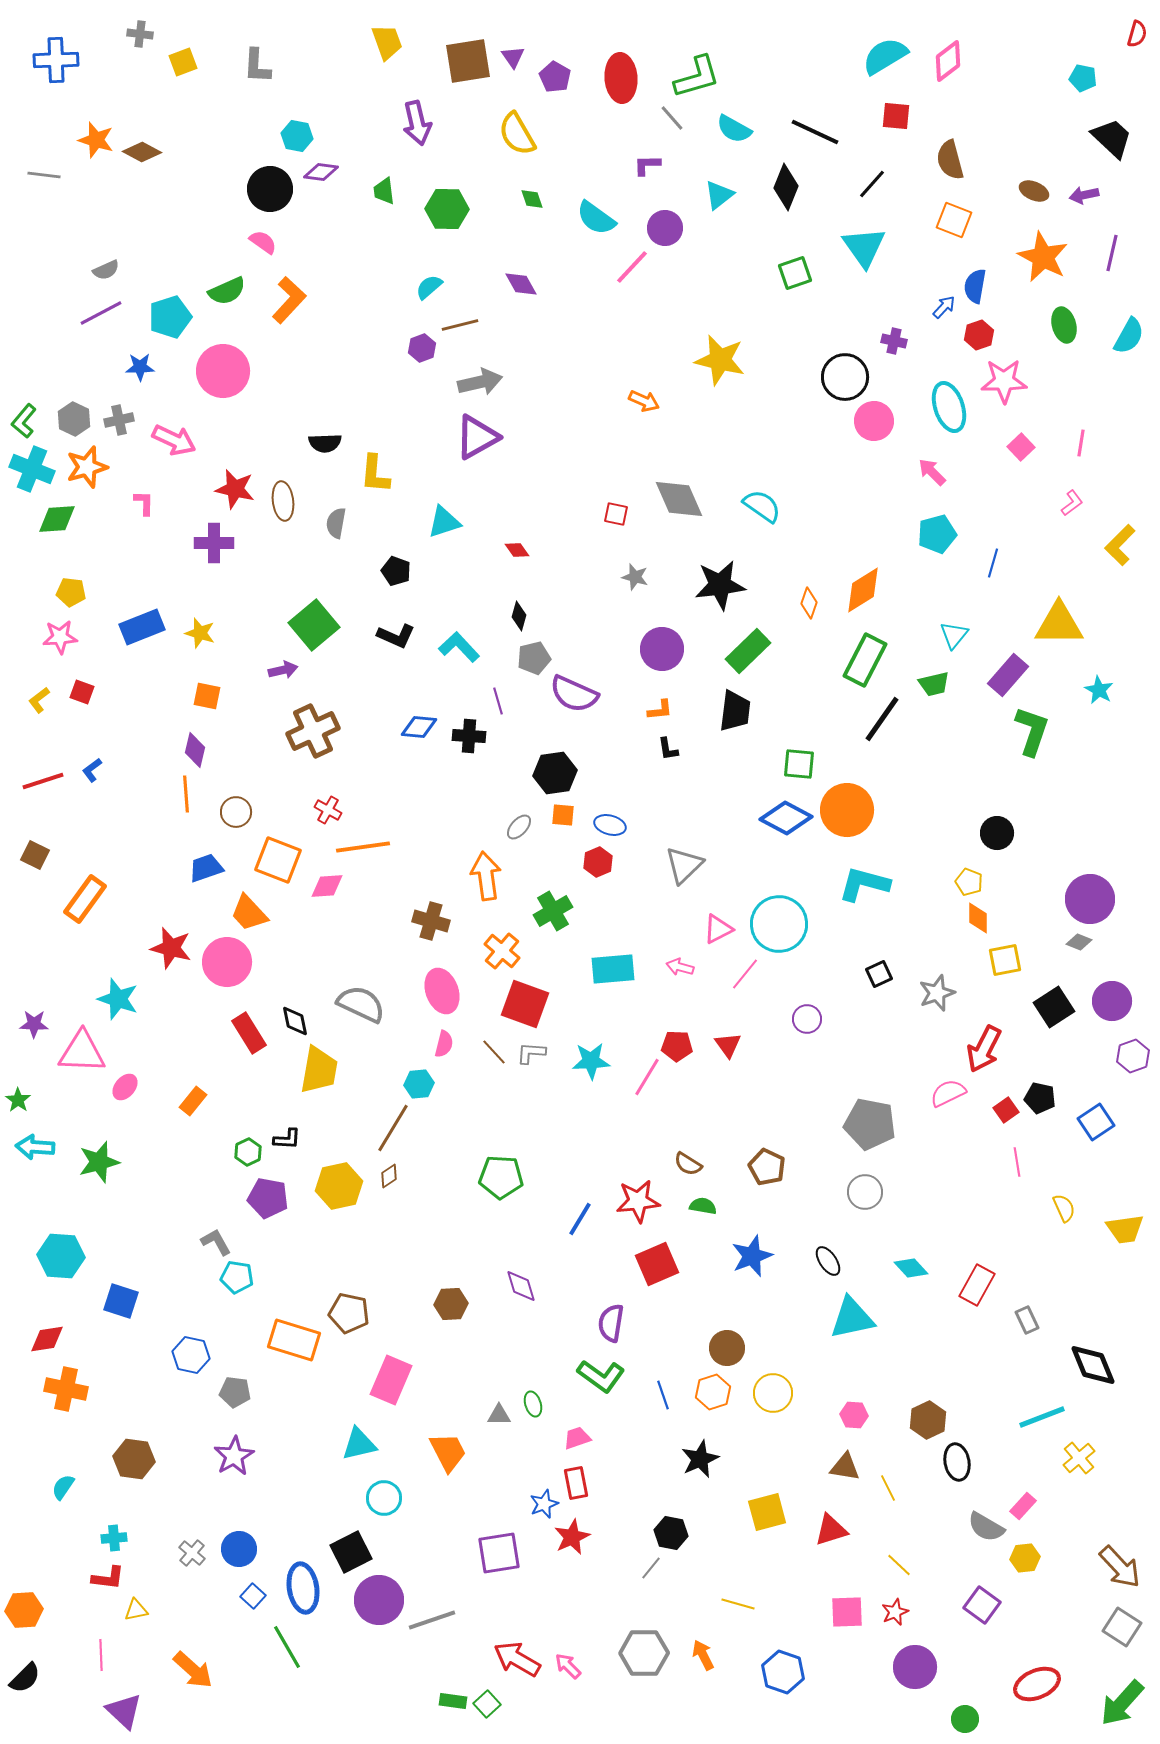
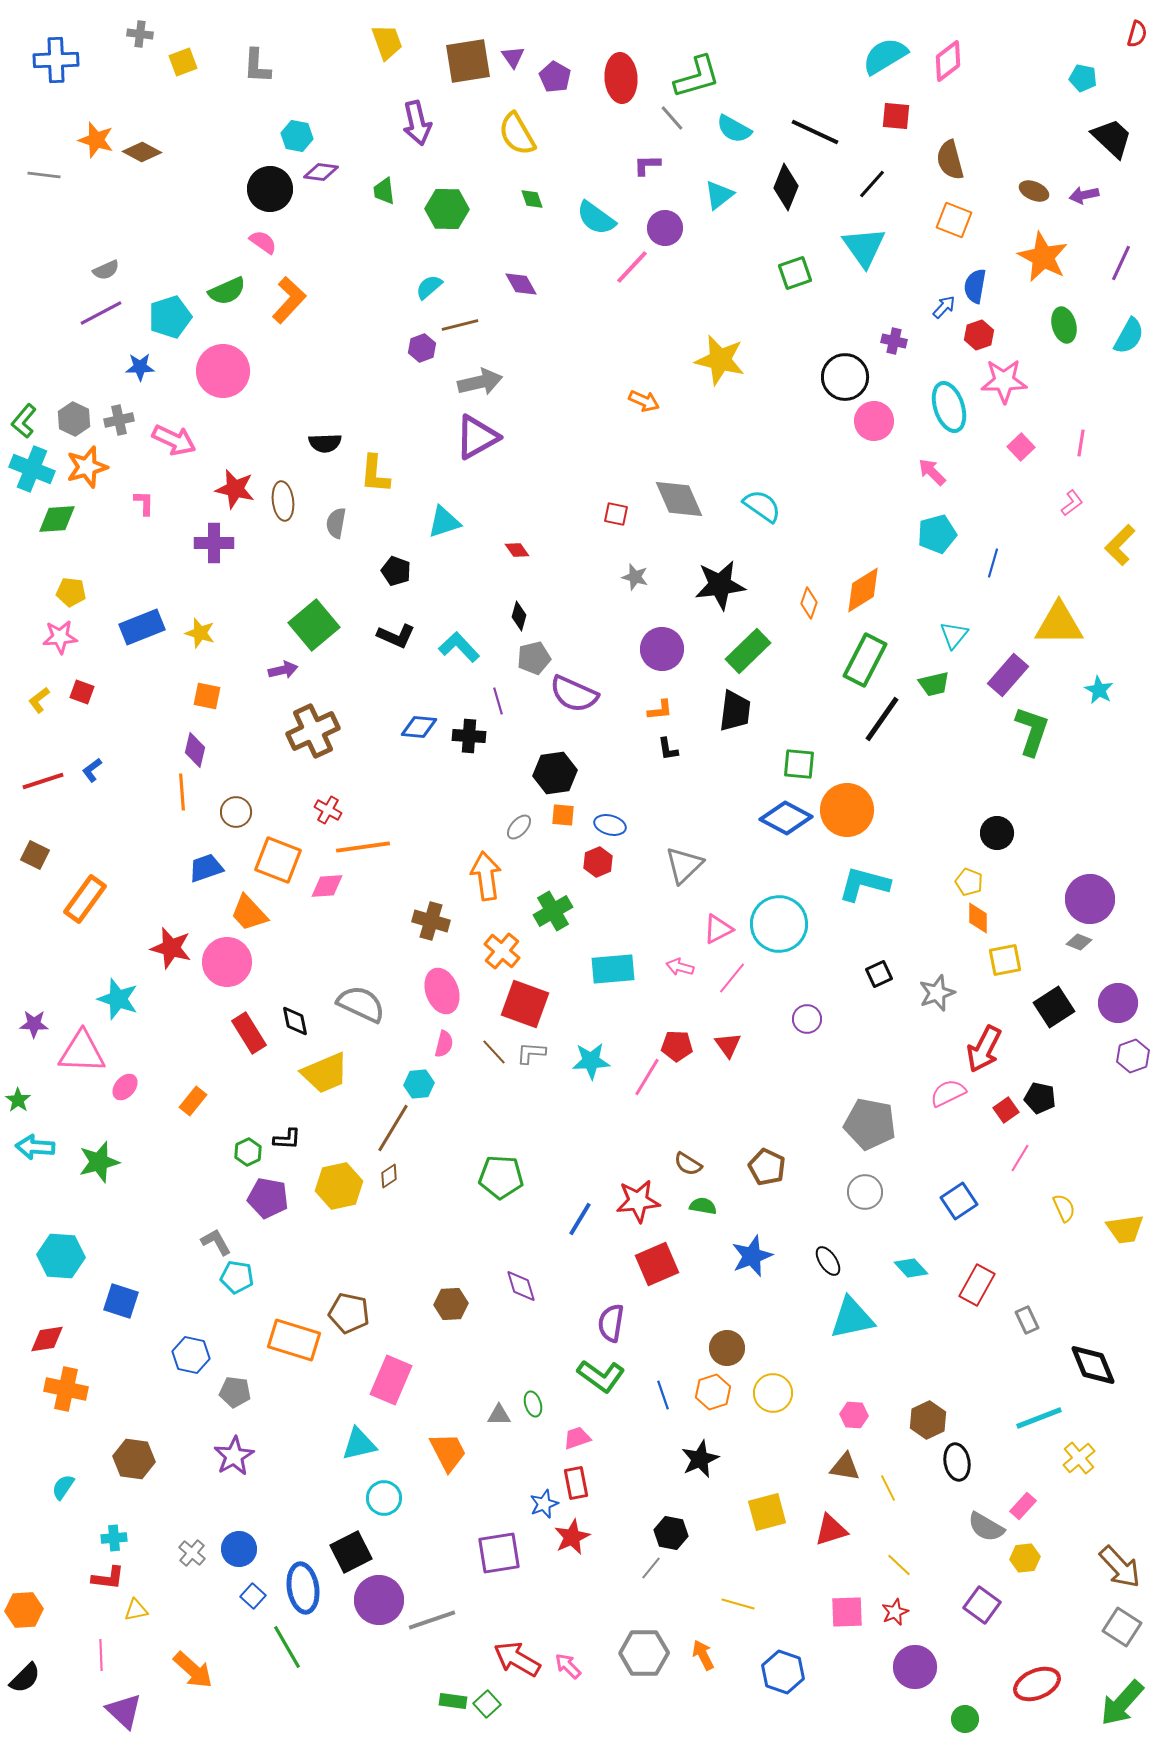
purple line at (1112, 253): moved 9 px right, 10 px down; rotated 12 degrees clockwise
orange line at (186, 794): moved 4 px left, 2 px up
pink line at (745, 974): moved 13 px left, 4 px down
purple circle at (1112, 1001): moved 6 px right, 2 px down
yellow trapezoid at (319, 1070): moved 6 px right, 3 px down; rotated 57 degrees clockwise
blue square at (1096, 1122): moved 137 px left, 79 px down
pink line at (1017, 1162): moved 3 px right, 4 px up; rotated 40 degrees clockwise
cyan line at (1042, 1417): moved 3 px left, 1 px down
